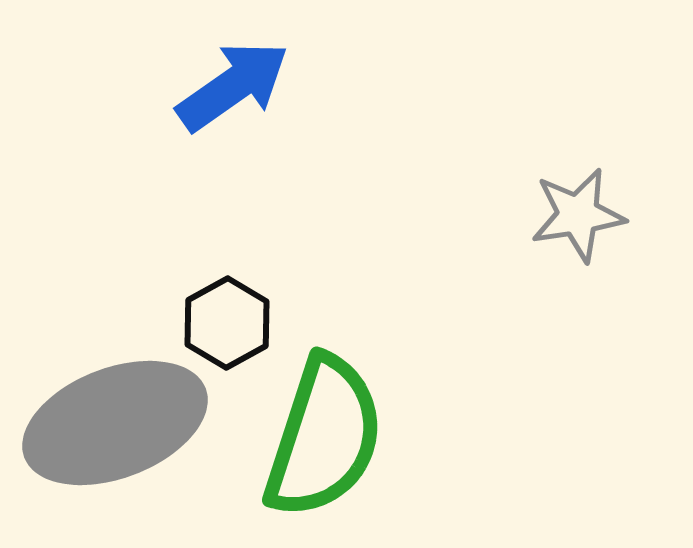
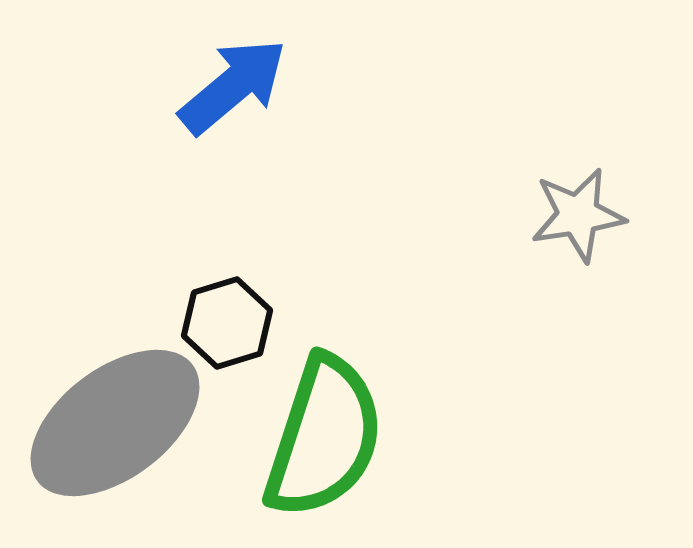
blue arrow: rotated 5 degrees counterclockwise
black hexagon: rotated 12 degrees clockwise
gray ellipse: rotated 16 degrees counterclockwise
